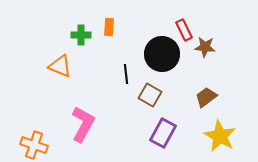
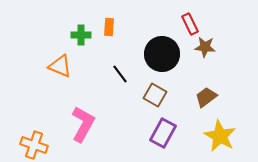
red rectangle: moved 6 px right, 6 px up
black line: moved 6 px left; rotated 30 degrees counterclockwise
brown square: moved 5 px right
